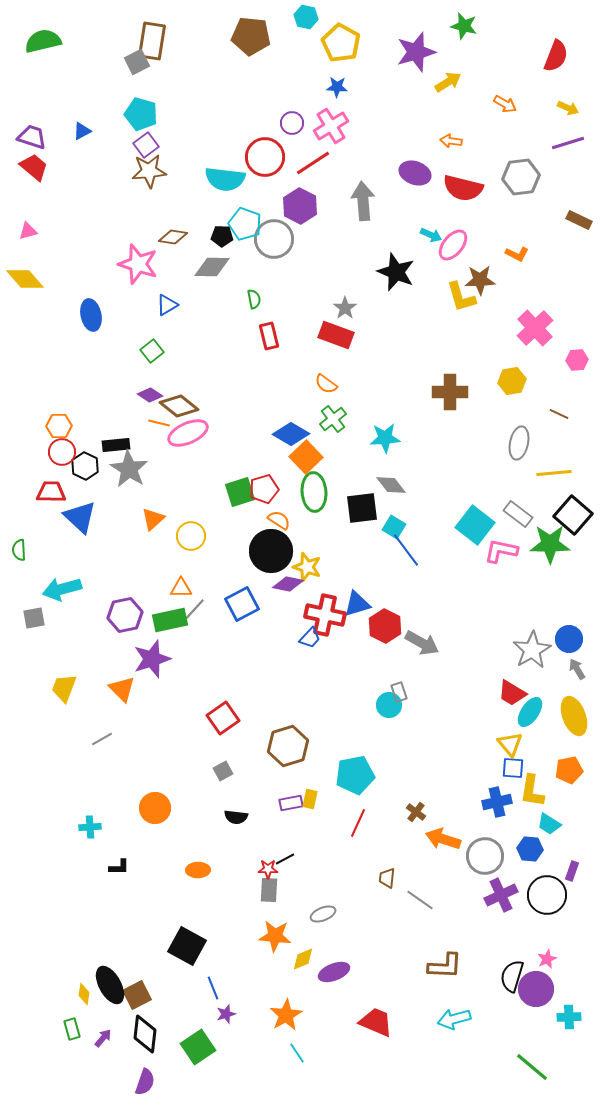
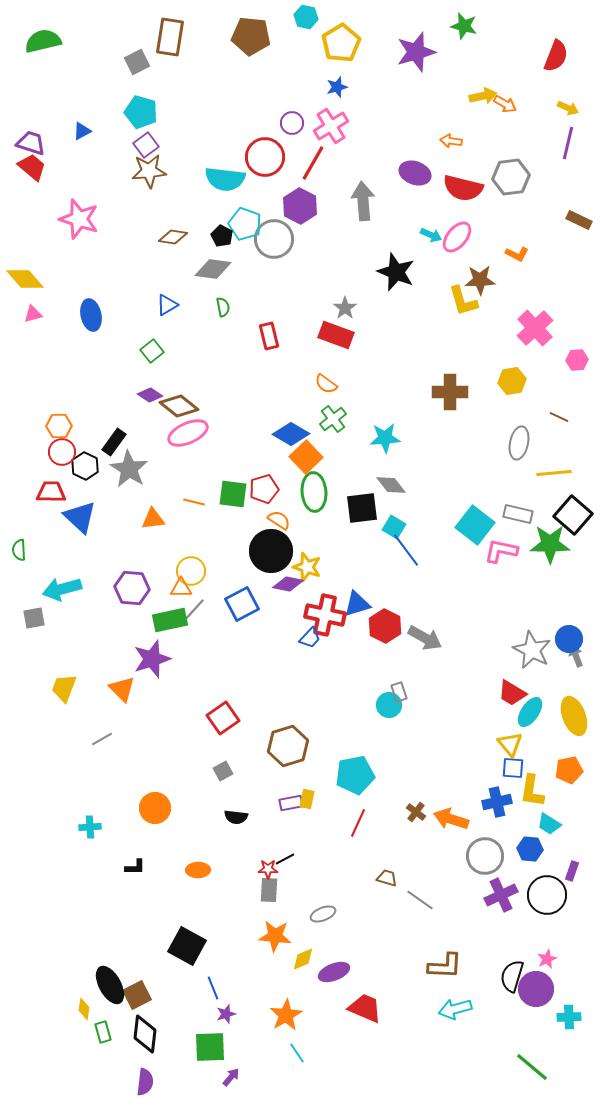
brown rectangle at (152, 41): moved 18 px right, 4 px up
yellow pentagon at (341, 43): rotated 12 degrees clockwise
yellow arrow at (448, 82): moved 35 px right, 14 px down; rotated 20 degrees clockwise
blue star at (337, 87): rotated 20 degrees counterclockwise
cyan pentagon at (141, 114): moved 2 px up
purple trapezoid at (32, 137): moved 1 px left, 6 px down
purple line at (568, 143): rotated 60 degrees counterclockwise
red line at (313, 163): rotated 27 degrees counterclockwise
red trapezoid at (34, 167): moved 2 px left
gray hexagon at (521, 177): moved 10 px left
pink triangle at (28, 231): moved 5 px right, 83 px down
black pentagon at (222, 236): rotated 25 degrees clockwise
pink ellipse at (453, 245): moved 4 px right, 8 px up
pink star at (138, 264): moved 59 px left, 45 px up
gray diamond at (212, 267): moved 1 px right, 2 px down; rotated 6 degrees clockwise
yellow L-shape at (461, 297): moved 2 px right, 4 px down
green semicircle at (254, 299): moved 31 px left, 8 px down
brown line at (559, 414): moved 3 px down
orange line at (159, 423): moved 35 px right, 79 px down
black rectangle at (116, 445): moved 2 px left, 3 px up; rotated 48 degrees counterclockwise
green square at (240, 492): moved 7 px left, 2 px down; rotated 24 degrees clockwise
gray rectangle at (518, 514): rotated 24 degrees counterclockwise
orange triangle at (153, 519): rotated 35 degrees clockwise
yellow circle at (191, 536): moved 35 px down
purple hexagon at (125, 615): moved 7 px right, 27 px up; rotated 16 degrees clockwise
gray arrow at (422, 643): moved 3 px right, 5 px up
gray star at (532, 650): rotated 15 degrees counterclockwise
gray arrow at (577, 669): moved 1 px left, 13 px up; rotated 10 degrees clockwise
yellow rectangle at (310, 799): moved 3 px left
orange arrow at (443, 839): moved 8 px right, 20 px up
black L-shape at (119, 867): moved 16 px right
brown trapezoid at (387, 878): rotated 100 degrees clockwise
yellow diamond at (84, 994): moved 15 px down
cyan arrow at (454, 1019): moved 1 px right, 10 px up
red trapezoid at (376, 1022): moved 11 px left, 14 px up
green rectangle at (72, 1029): moved 31 px right, 3 px down
purple arrow at (103, 1038): moved 128 px right, 39 px down
green square at (198, 1047): moved 12 px right; rotated 32 degrees clockwise
purple semicircle at (145, 1082): rotated 12 degrees counterclockwise
